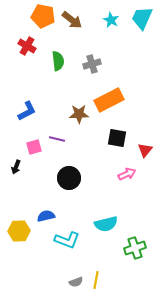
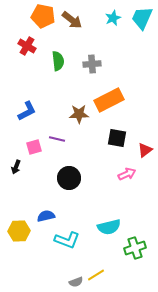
cyan star: moved 2 px right, 2 px up; rotated 21 degrees clockwise
gray cross: rotated 12 degrees clockwise
red triangle: rotated 14 degrees clockwise
cyan semicircle: moved 3 px right, 3 px down
yellow line: moved 5 px up; rotated 48 degrees clockwise
